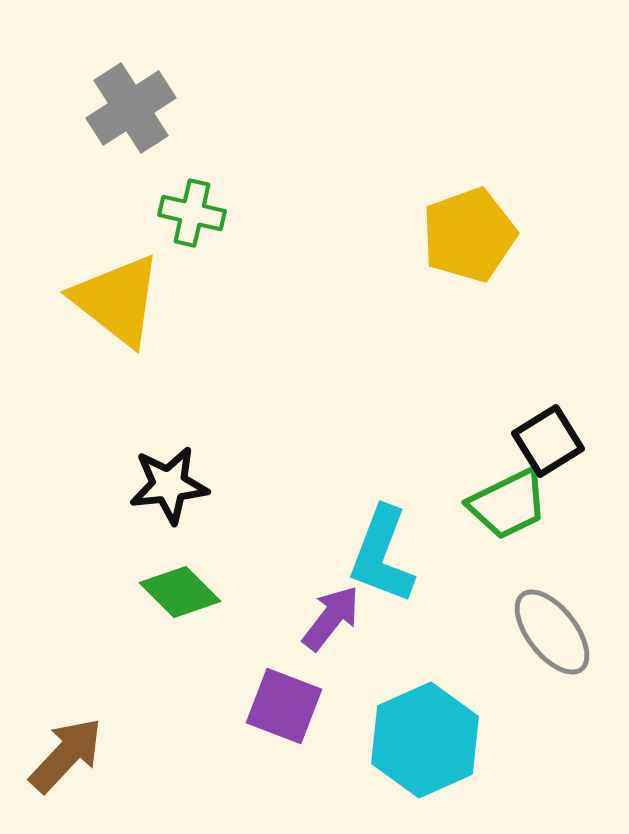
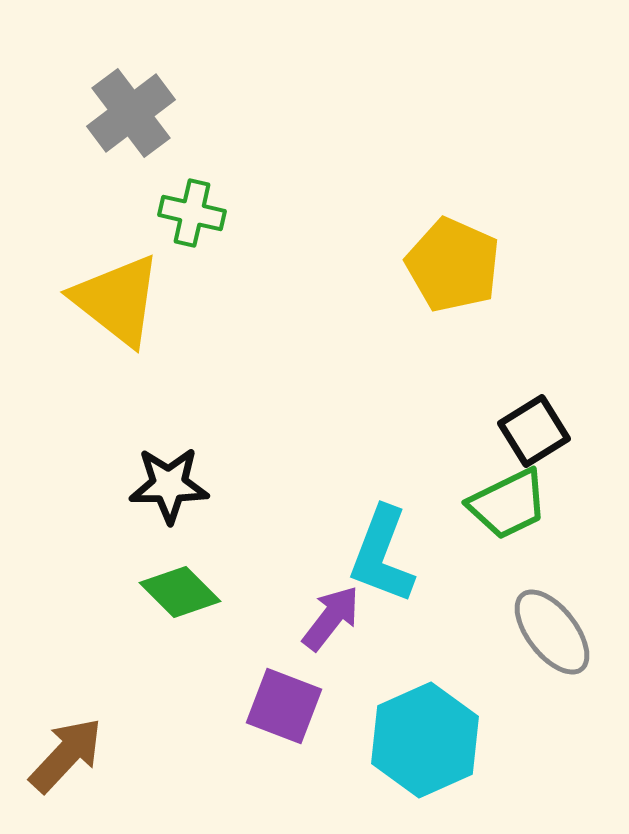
gray cross: moved 5 px down; rotated 4 degrees counterclockwise
yellow pentagon: moved 16 px left, 30 px down; rotated 28 degrees counterclockwise
black square: moved 14 px left, 10 px up
black star: rotated 6 degrees clockwise
